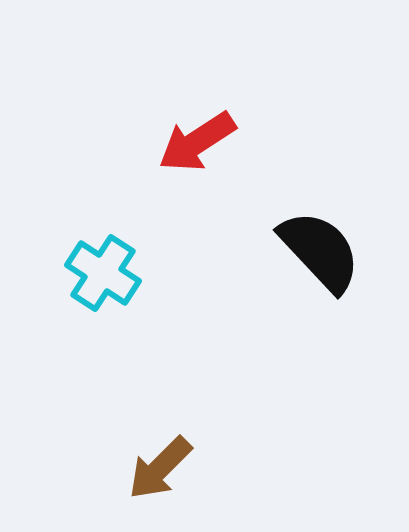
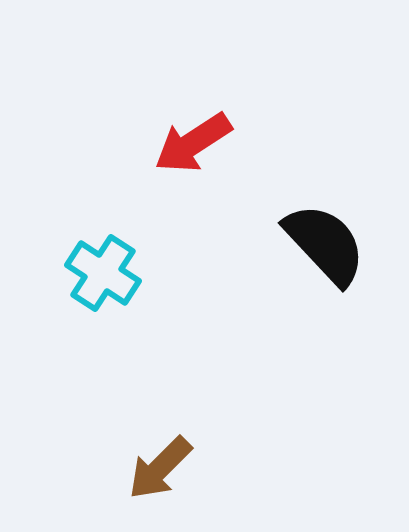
red arrow: moved 4 px left, 1 px down
black semicircle: moved 5 px right, 7 px up
